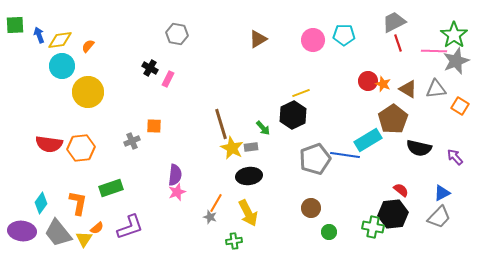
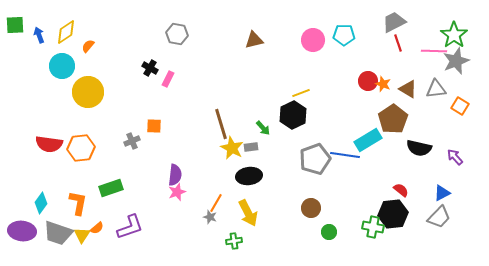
brown triangle at (258, 39): moved 4 px left, 1 px down; rotated 18 degrees clockwise
yellow diamond at (60, 40): moved 6 px right, 8 px up; rotated 25 degrees counterclockwise
gray trapezoid at (58, 233): rotated 32 degrees counterclockwise
yellow triangle at (84, 239): moved 2 px left, 4 px up
